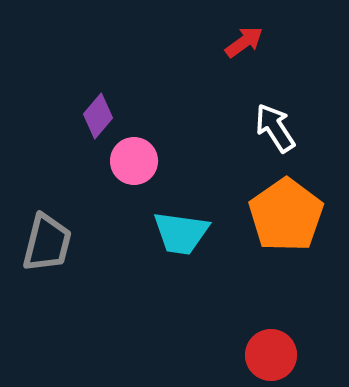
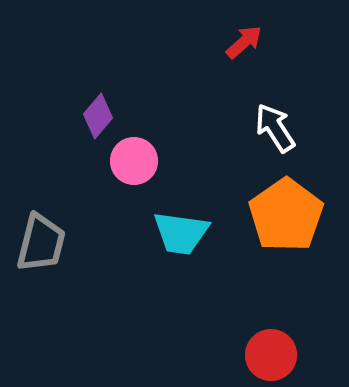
red arrow: rotated 6 degrees counterclockwise
gray trapezoid: moved 6 px left
